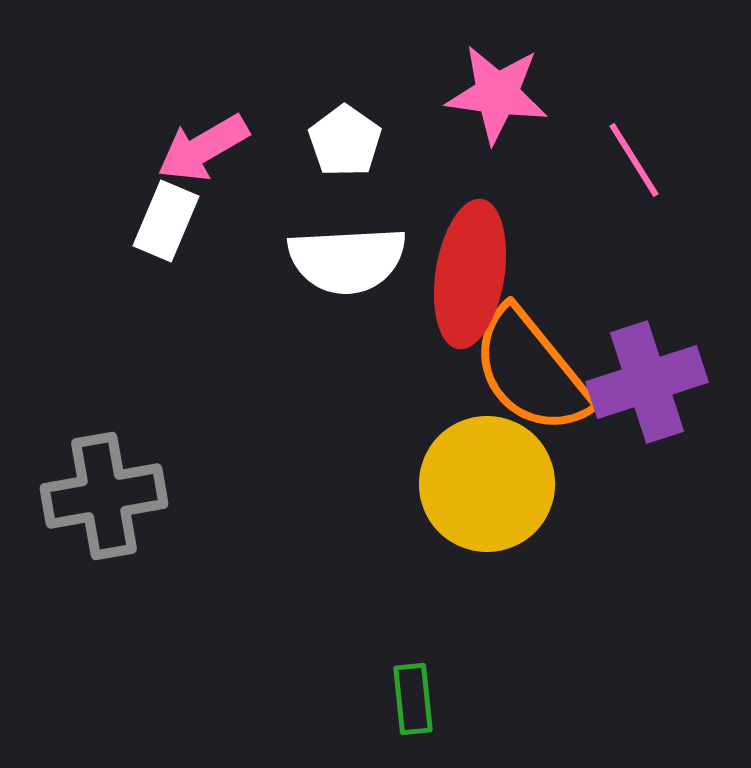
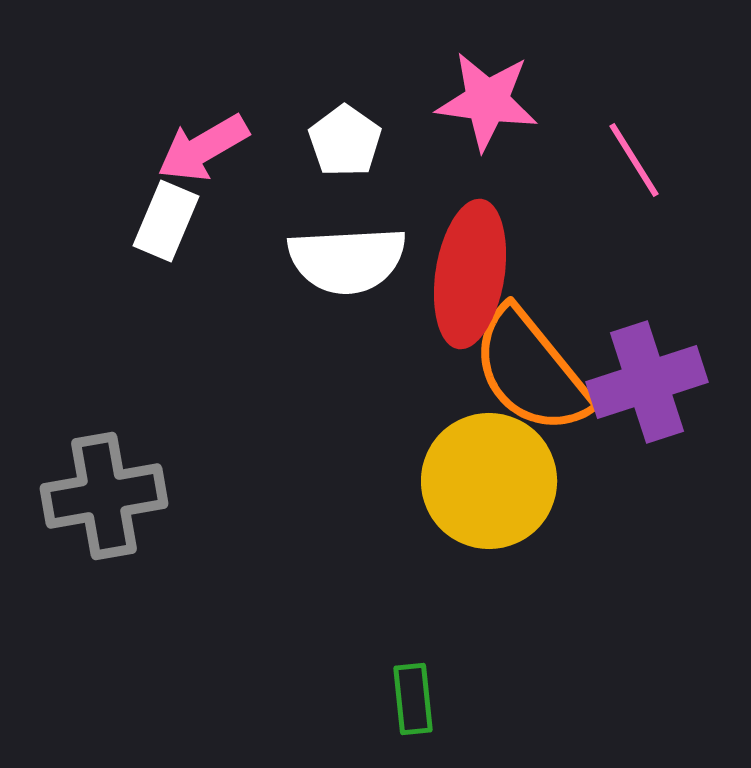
pink star: moved 10 px left, 7 px down
yellow circle: moved 2 px right, 3 px up
